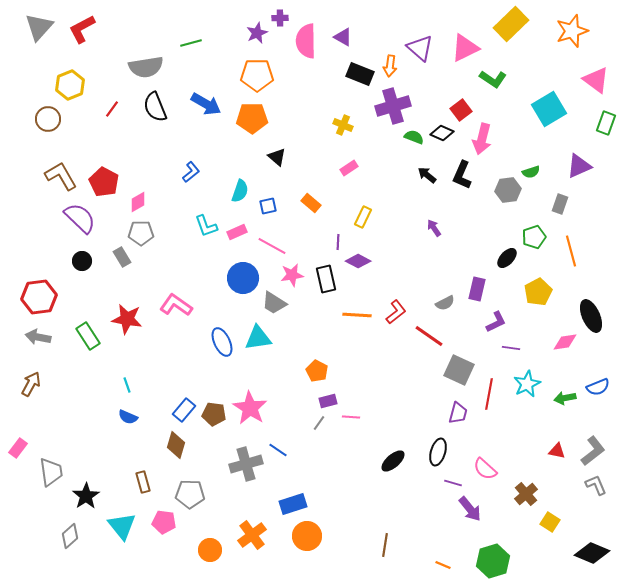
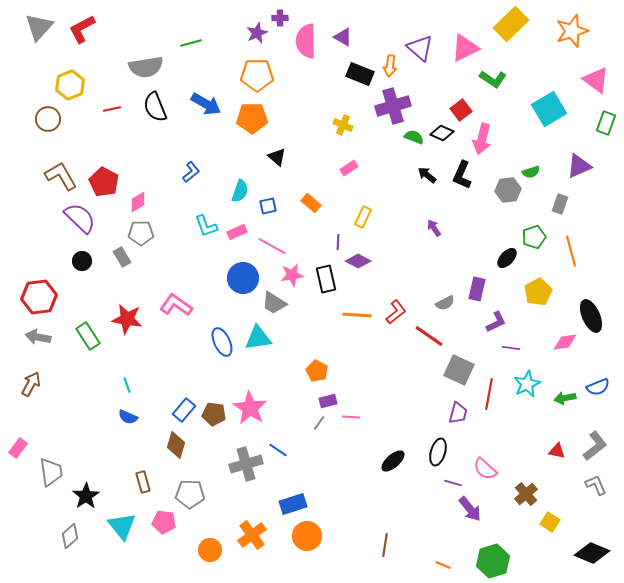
red line at (112, 109): rotated 42 degrees clockwise
gray L-shape at (593, 451): moved 2 px right, 5 px up
